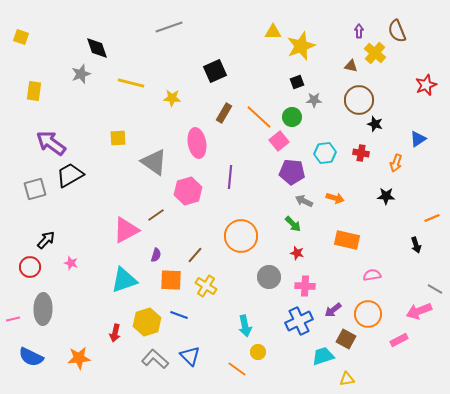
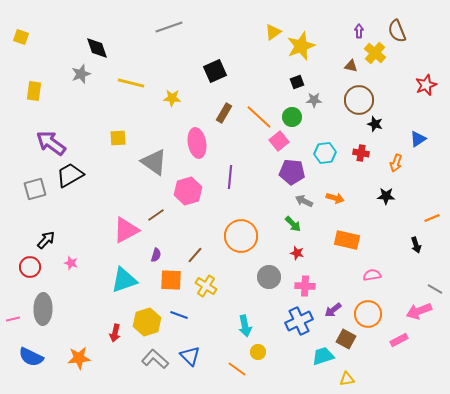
yellow triangle at (273, 32): rotated 36 degrees counterclockwise
